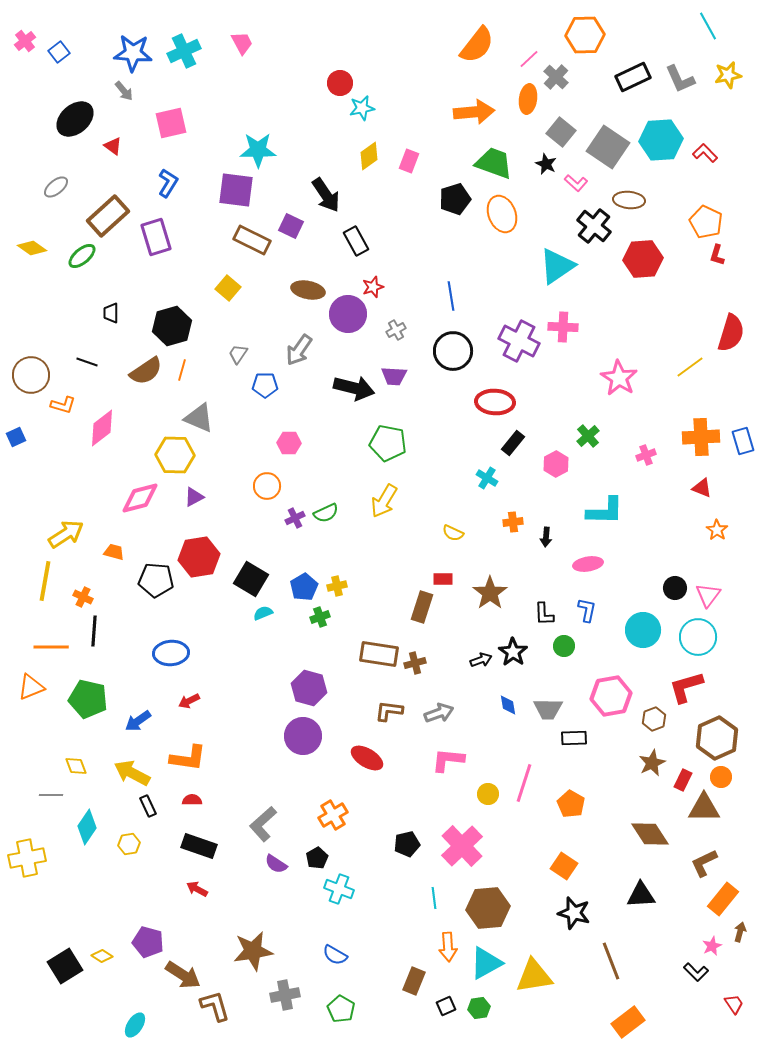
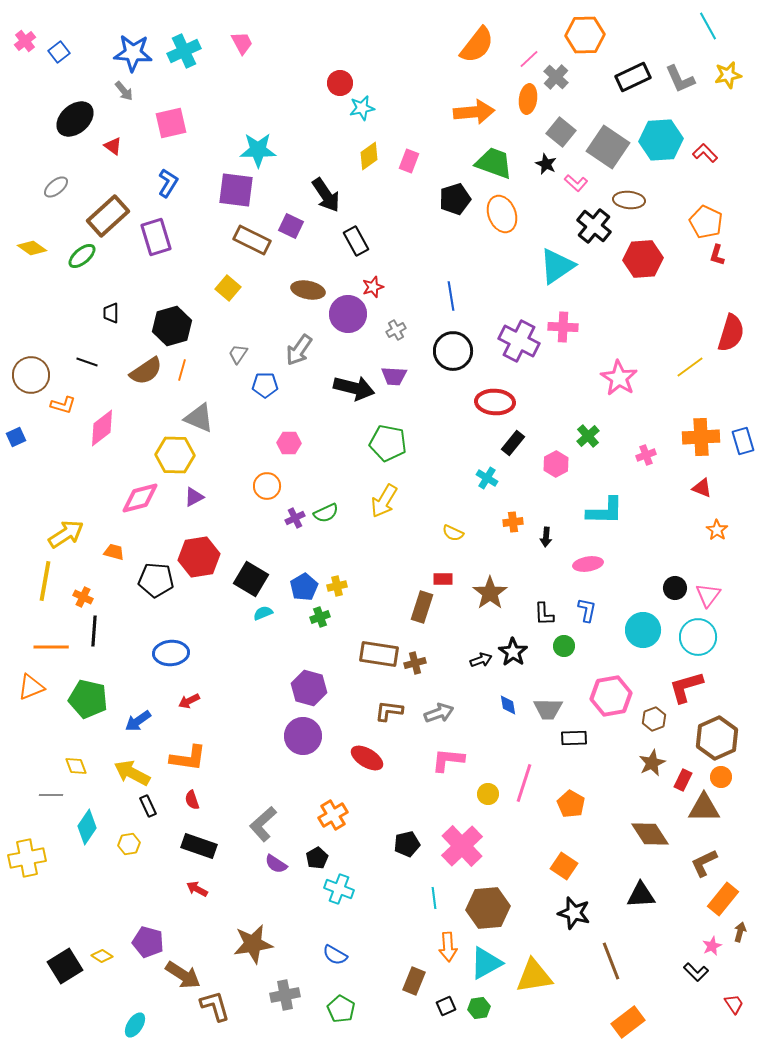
red semicircle at (192, 800): rotated 108 degrees counterclockwise
brown star at (253, 951): moved 7 px up
